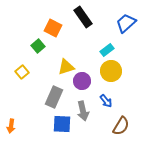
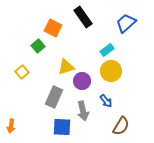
blue square: moved 3 px down
